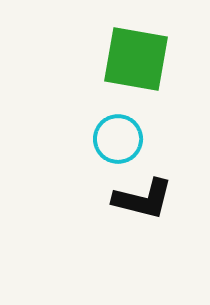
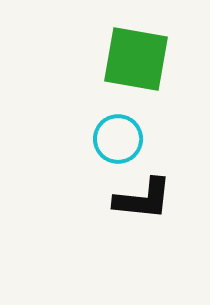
black L-shape: rotated 8 degrees counterclockwise
